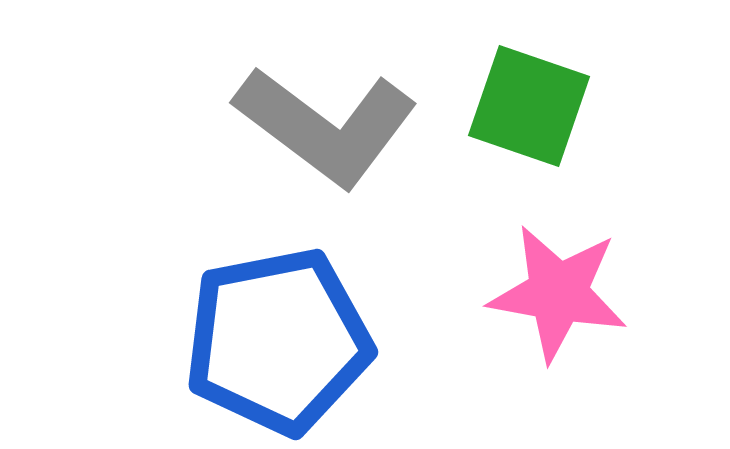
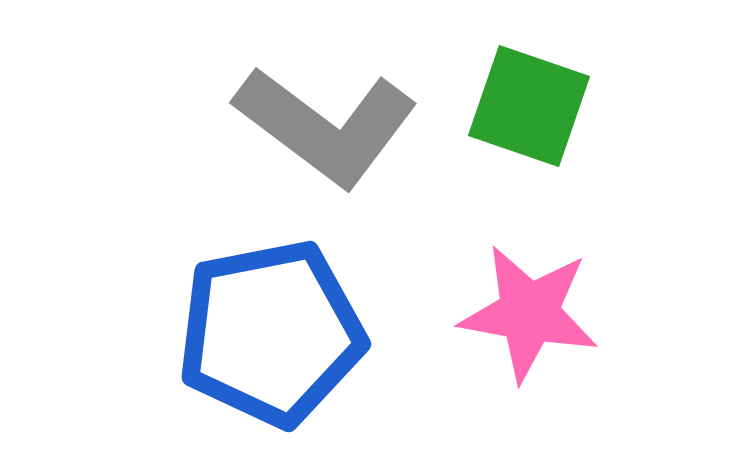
pink star: moved 29 px left, 20 px down
blue pentagon: moved 7 px left, 8 px up
